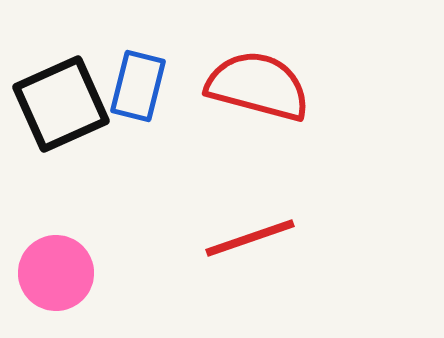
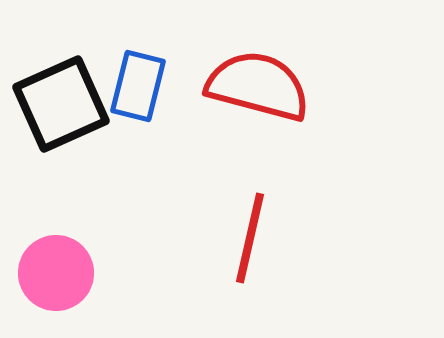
red line: rotated 58 degrees counterclockwise
